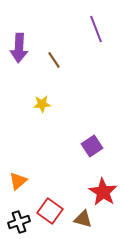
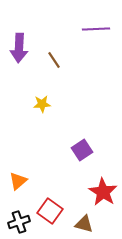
purple line: rotated 72 degrees counterclockwise
purple square: moved 10 px left, 4 px down
brown triangle: moved 1 px right, 5 px down
